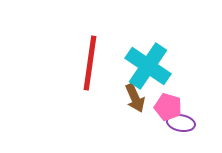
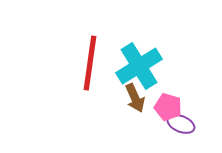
cyan cross: moved 9 px left; rotated 24 degrees clockwise
purple ellipse: moved 1 px down; rotated 12 degrees clockwise
